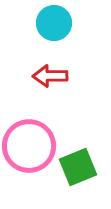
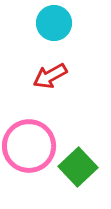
red arrow: rotated 28 degrees counterclockwise
green square: rotated 21 degrees counterclockwise
